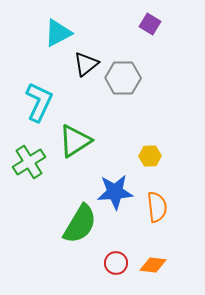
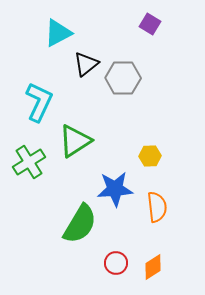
blue star: moved 3 px up
orange diamond: moved 2 px down; rotated 40 degrees counterclockwise
